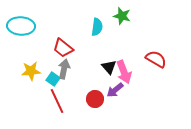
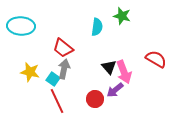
yellow star: moved 1 px left, 1 px down; rotated 18 degrees clockwise
